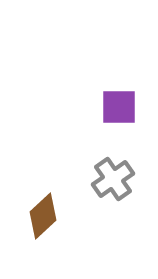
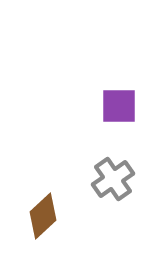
purple square: moved 1 px up
